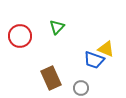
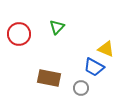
red circle: moved 1 px left, 2 px up
blue trapezoid: moved 7 px down; rotated 10 degrees clockwise
brown rectangle: moved 2 px left; rotated 55 degrees counterclockwise
